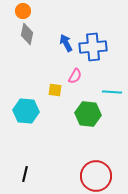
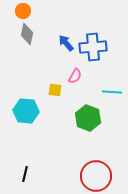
blue arrow: rotated 12 degrees counterclockwise
green hexagon: moved 4 px down; rotated 15 degrees clockwise
